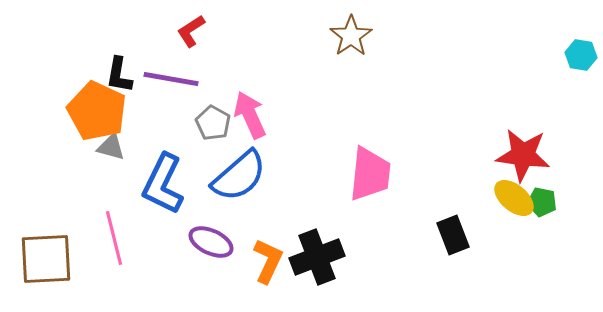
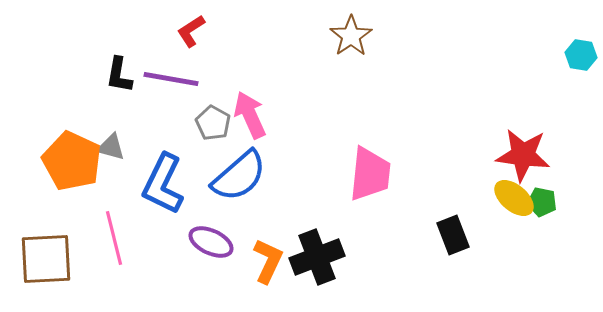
orange pentagon: moved 25 px left, 50 px down
